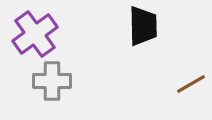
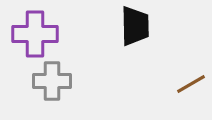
black trapezoid: moved 8 px left
purple cross: rotated 36 degrees clockwise
